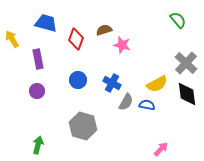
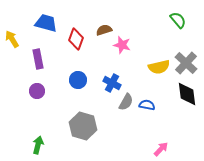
yellow semicircle: moved 2 px right, 17 px up; rotated 15 degrees clockwise
